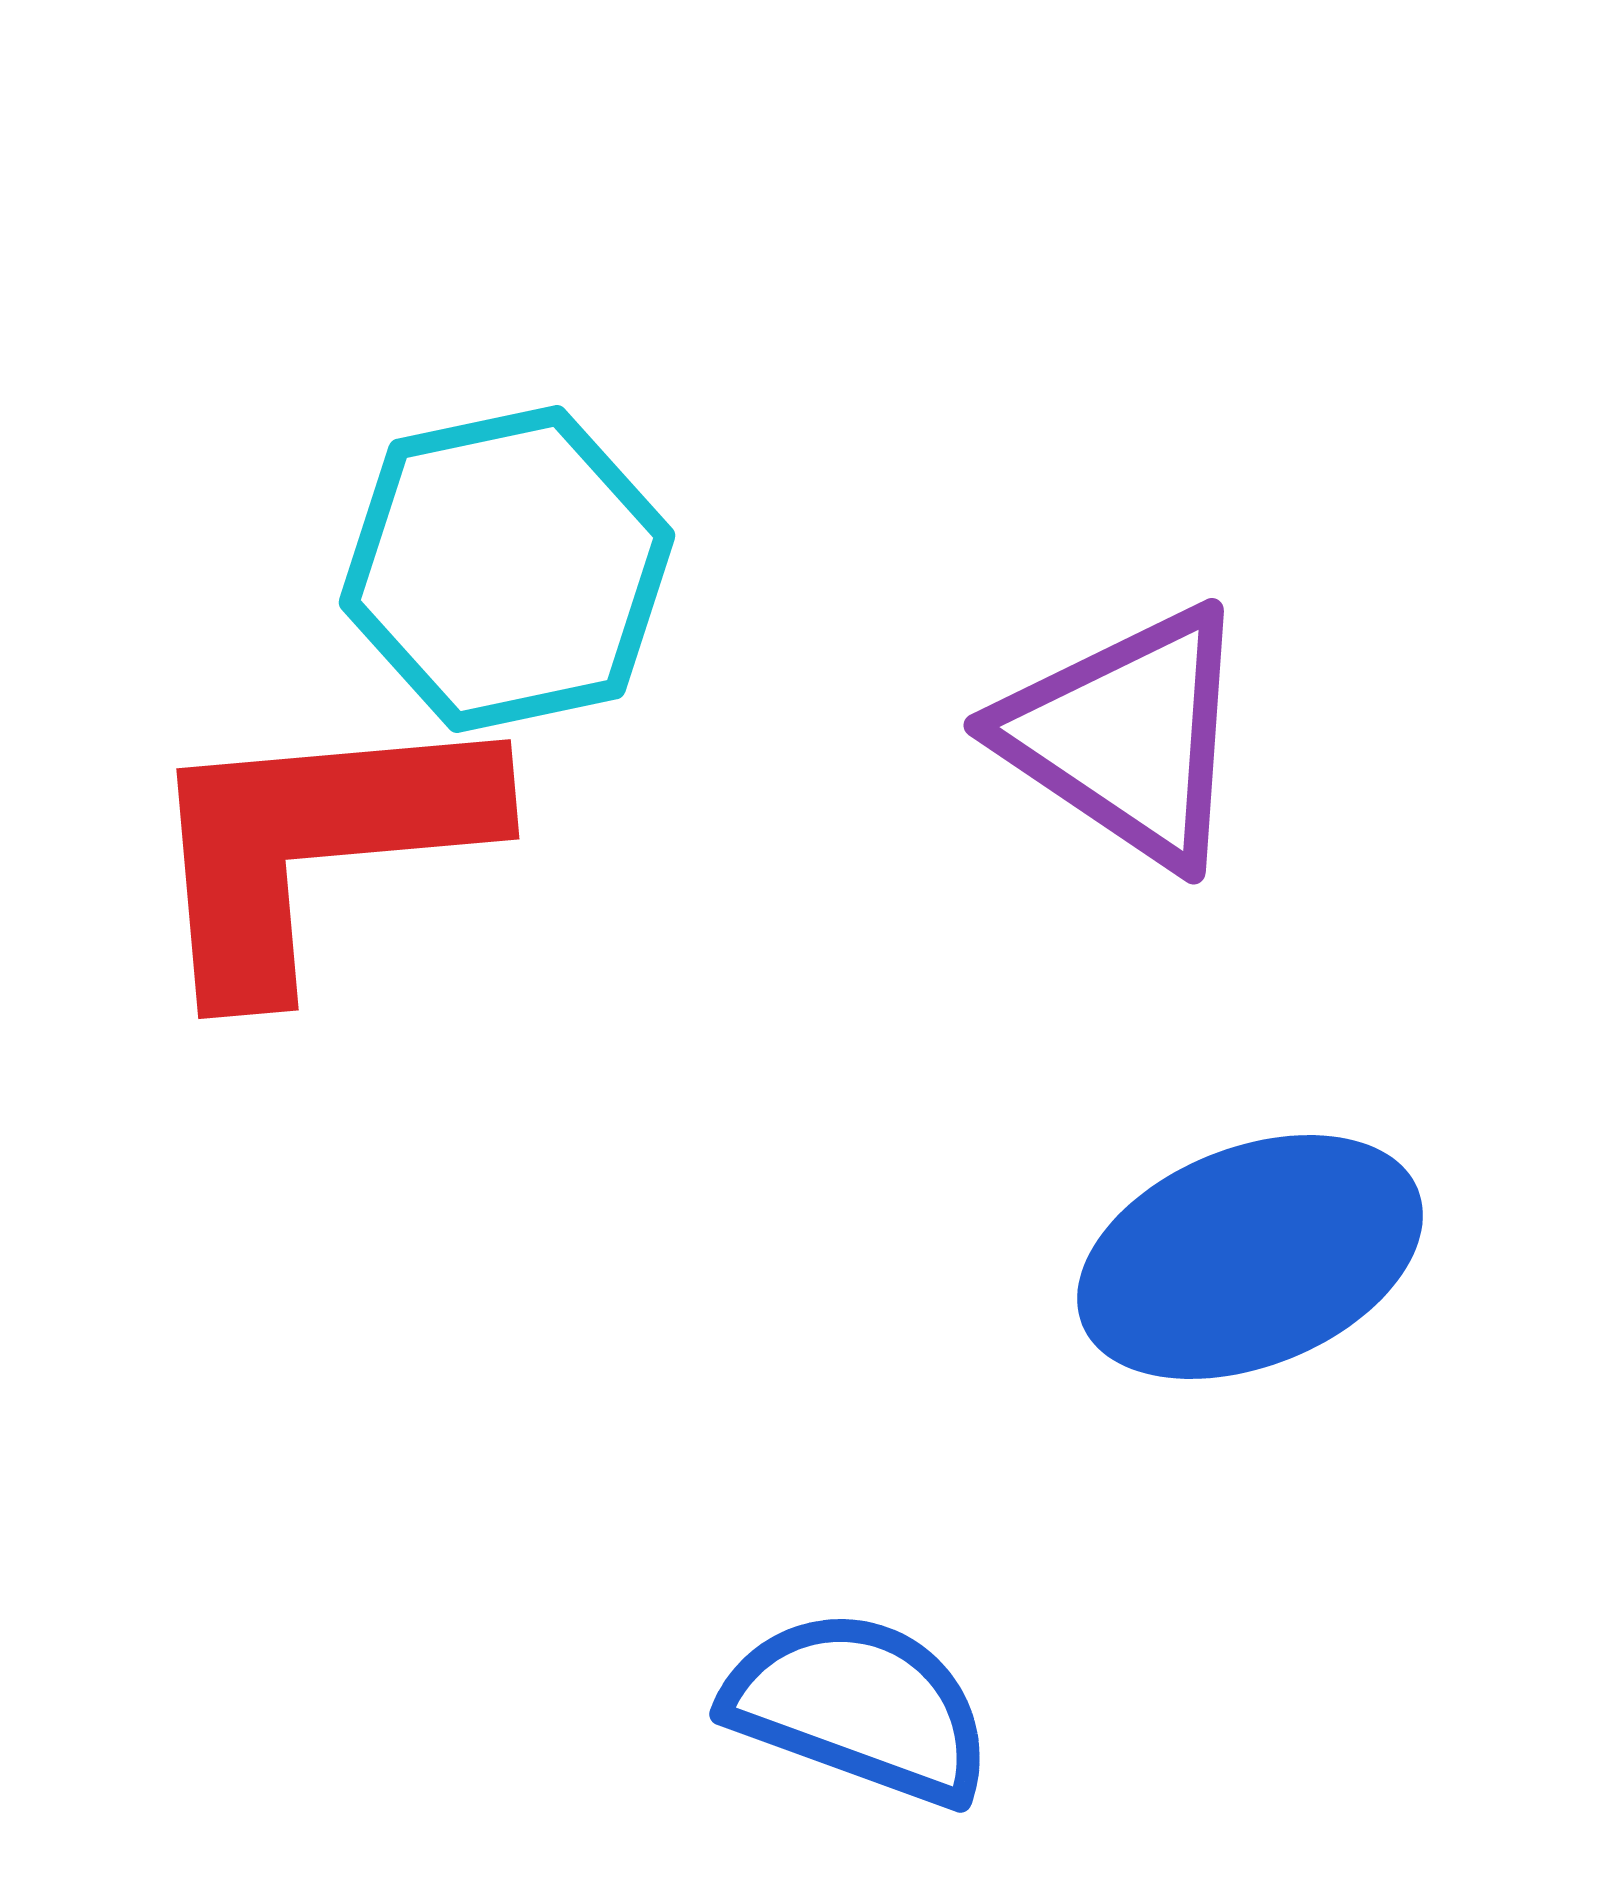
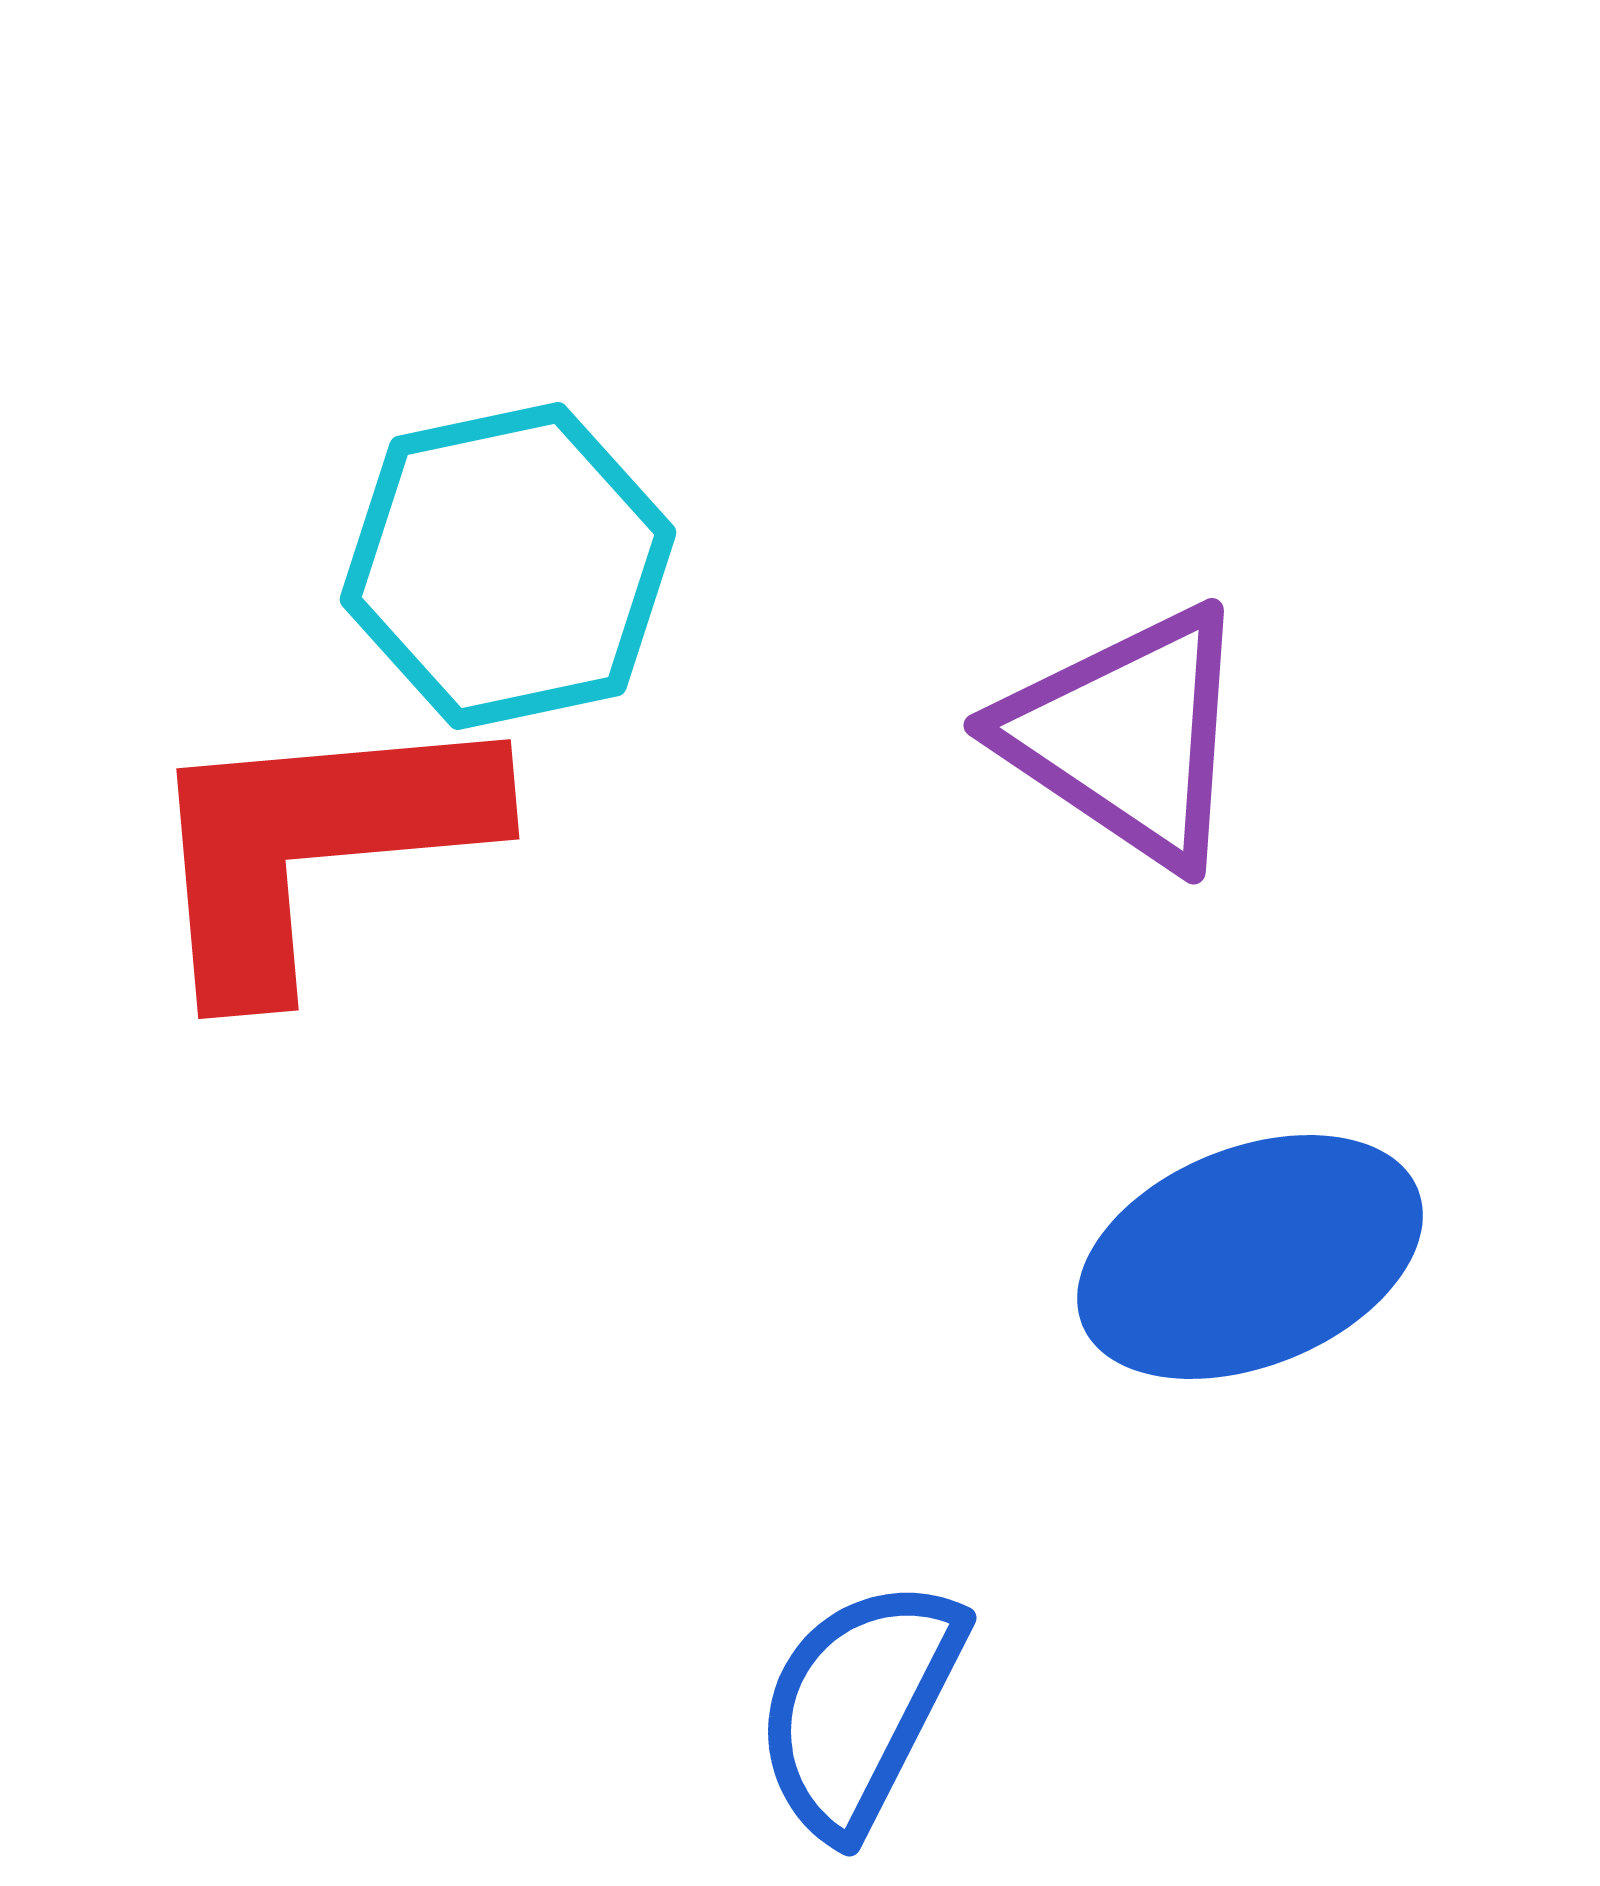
cyan hexagon: moved 1 px right, 3 px up
blue semicircle: rotated 83 degrees counterclockwise
